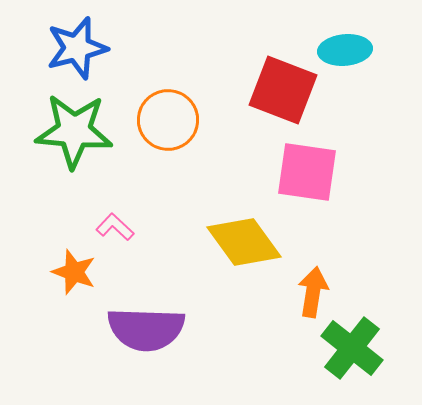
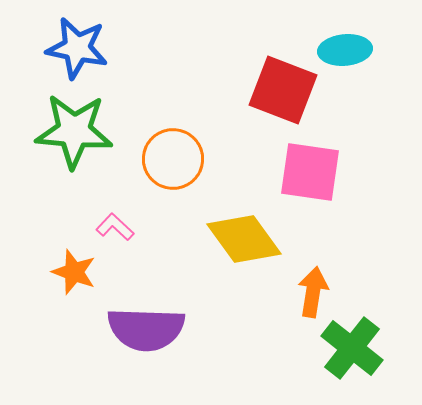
blue star: rotated 26 degrees clockwise
orange circle: moved 5 px right, 39 px down
pink square: moved 3 px right
yellow diamond: moved 3 px up
